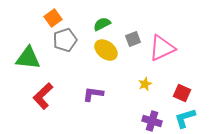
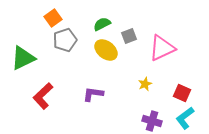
gray square: moved 4 px left, 3 px up
green triangle: moved 5 px left; rotated 32 degrees counterclockwise
cyan L-shape: rotated 20 degrees counterclockwise
